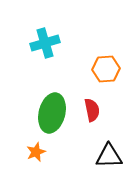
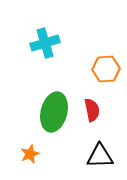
green ellipse: moved 2 px right, 1 px up
orange star: moved 6 px left, 2 px down
black triangle: moved 9 px left
